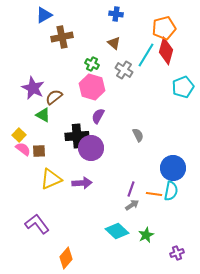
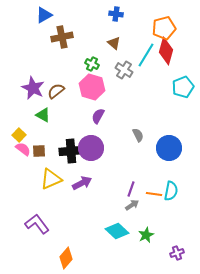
brown semicircle: moved 2 px right, 6 px up
black cross: moved 6 px left, 15 px down
blue circle: moved 4 px left, 20 px up
purple arrow: rotated 24 degrees counterclockwise
